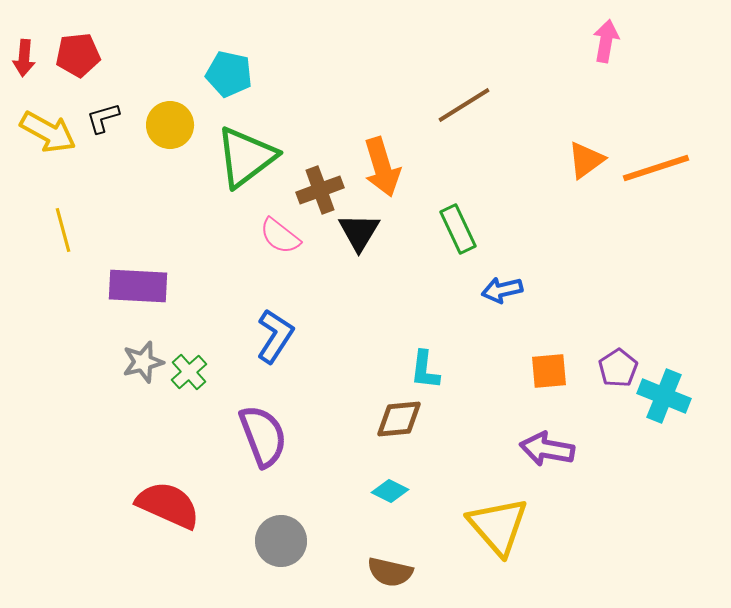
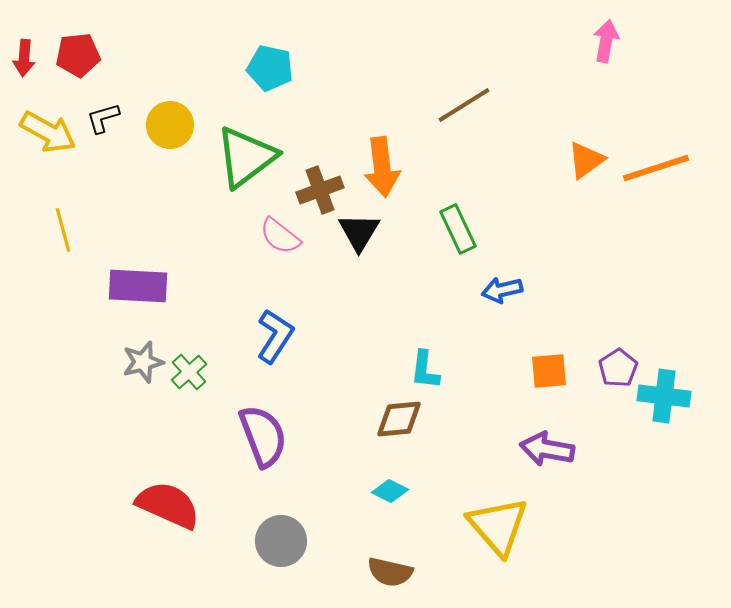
cyan pentagon: moved 41 px right, 6 px up
orange arrow: rotated 10 degrees clockwise
cyan cross: rotated 15 degrees counterclockwise
